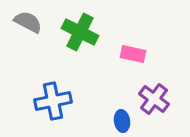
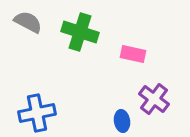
green cross: rotated 9 degrees counterclockwise
blue cross: moved 16 px left, 12 px down
